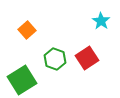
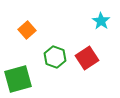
green hexagon: moved 2 px up
green square: moved 4 px left, 1 px up; rotated 16 degrees clockwise
